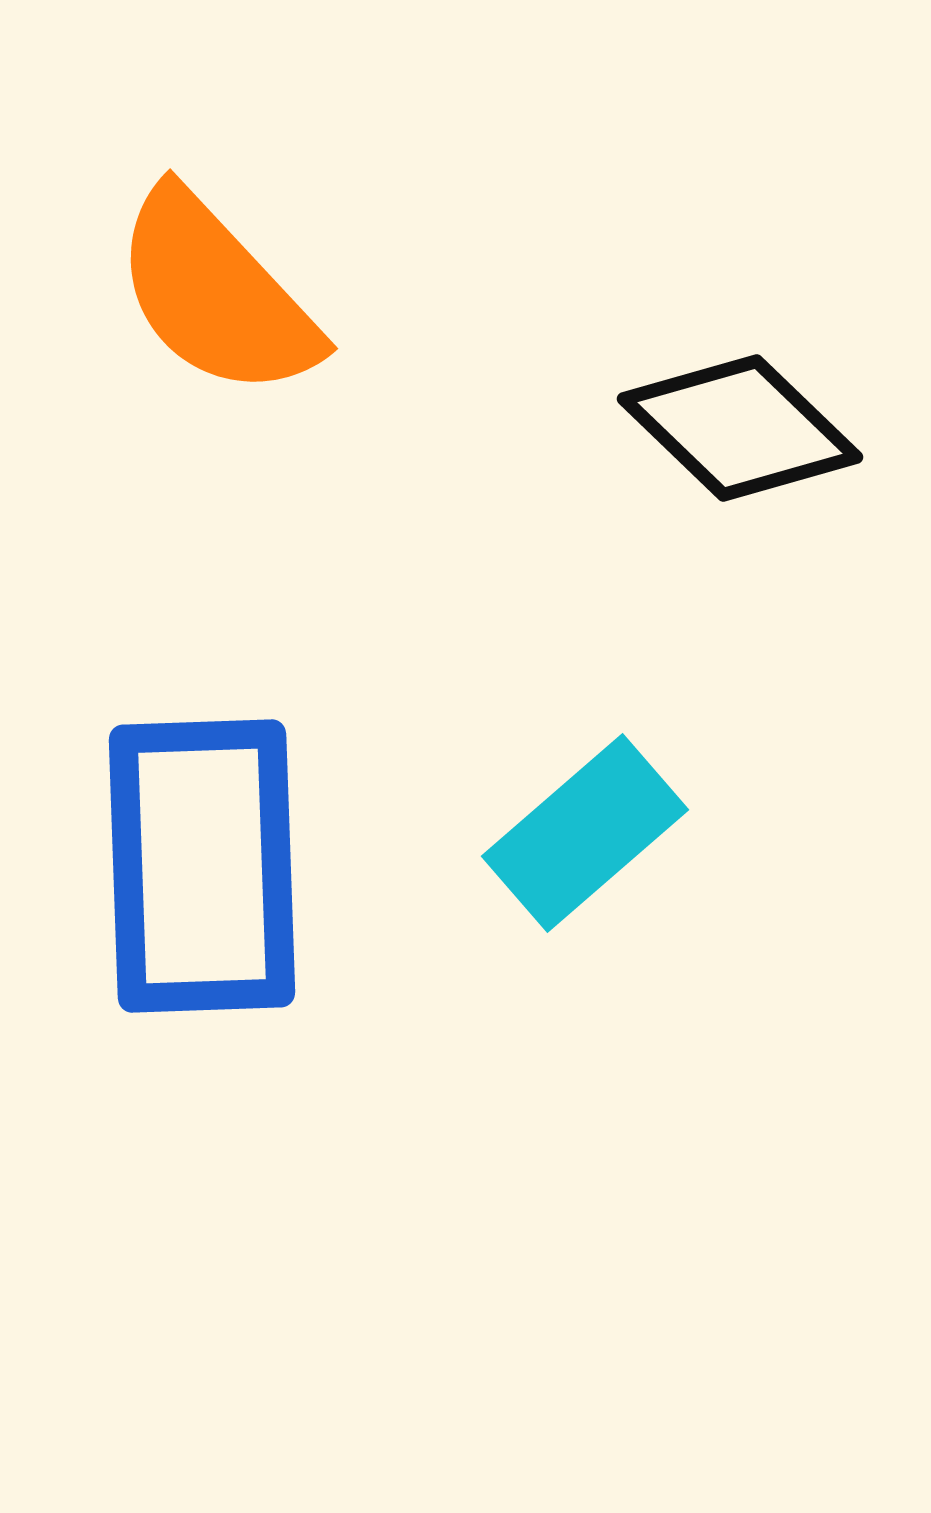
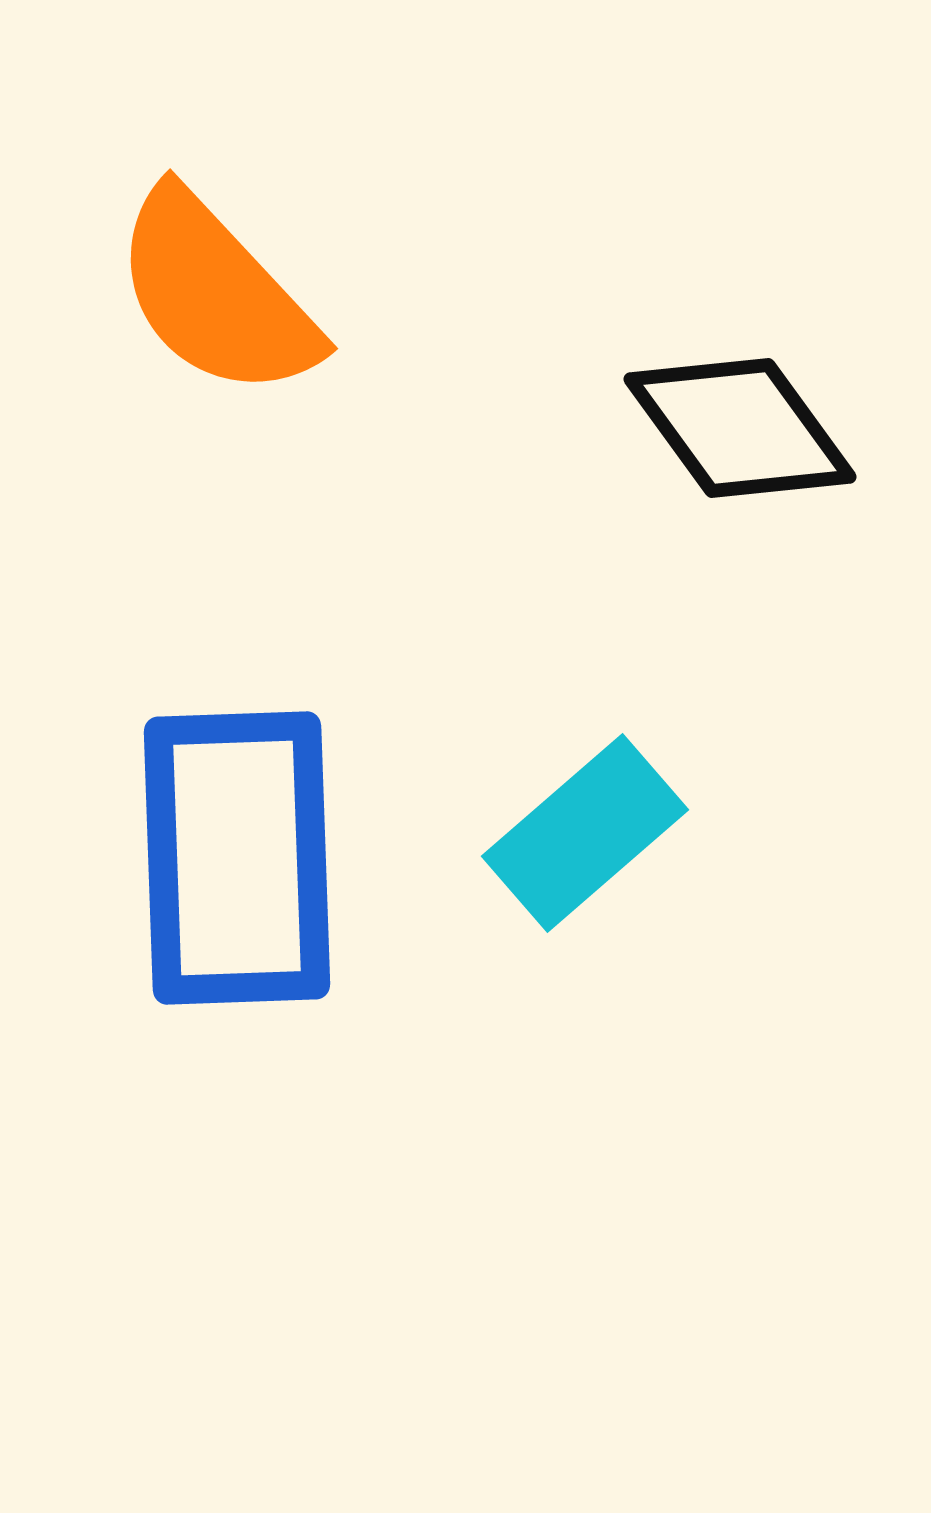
black diamond: rotated 10 degrees clockwise
blue rectangle: moved 35 px right, 8 px up
